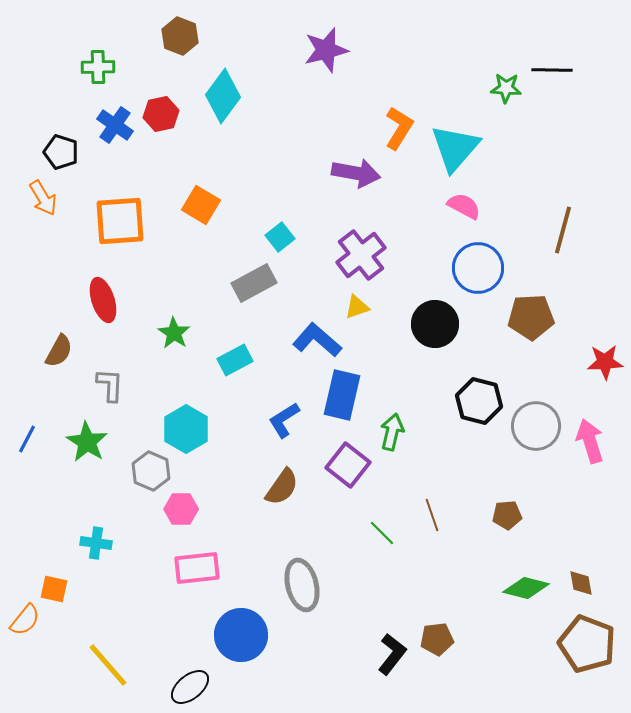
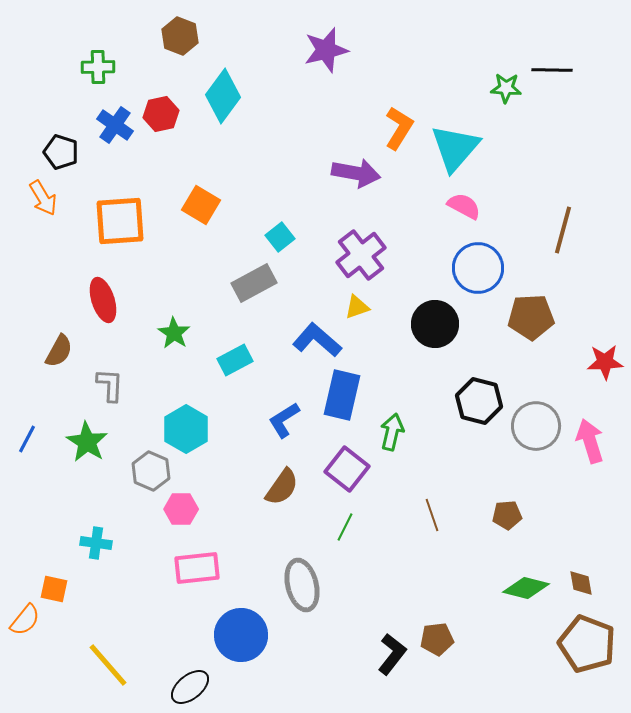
purple square at (348, 465): moved 1 px left, 4 px down
green line at (382, 533): moved 37 px left, 6 px up; rotated 72 degrees clockwise
